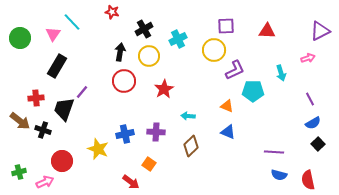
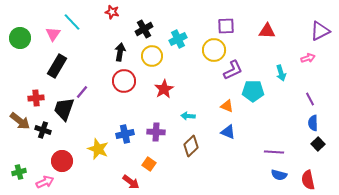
yellow circle at (149, 56): moved 3 px right
purple L-shape at (235, 70): moved 2 px left
blue semicircle at (313, 123): rotated 119 degrees clockwise
